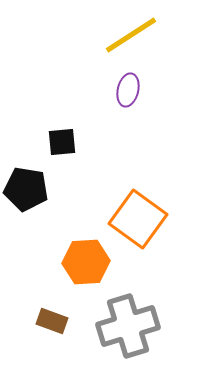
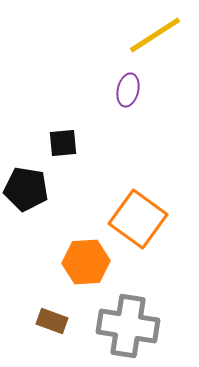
yellow line: moved 24 px right
black square: moved 1 px right, 1 px down
gray cross: rotated 26 degrees clockwise
